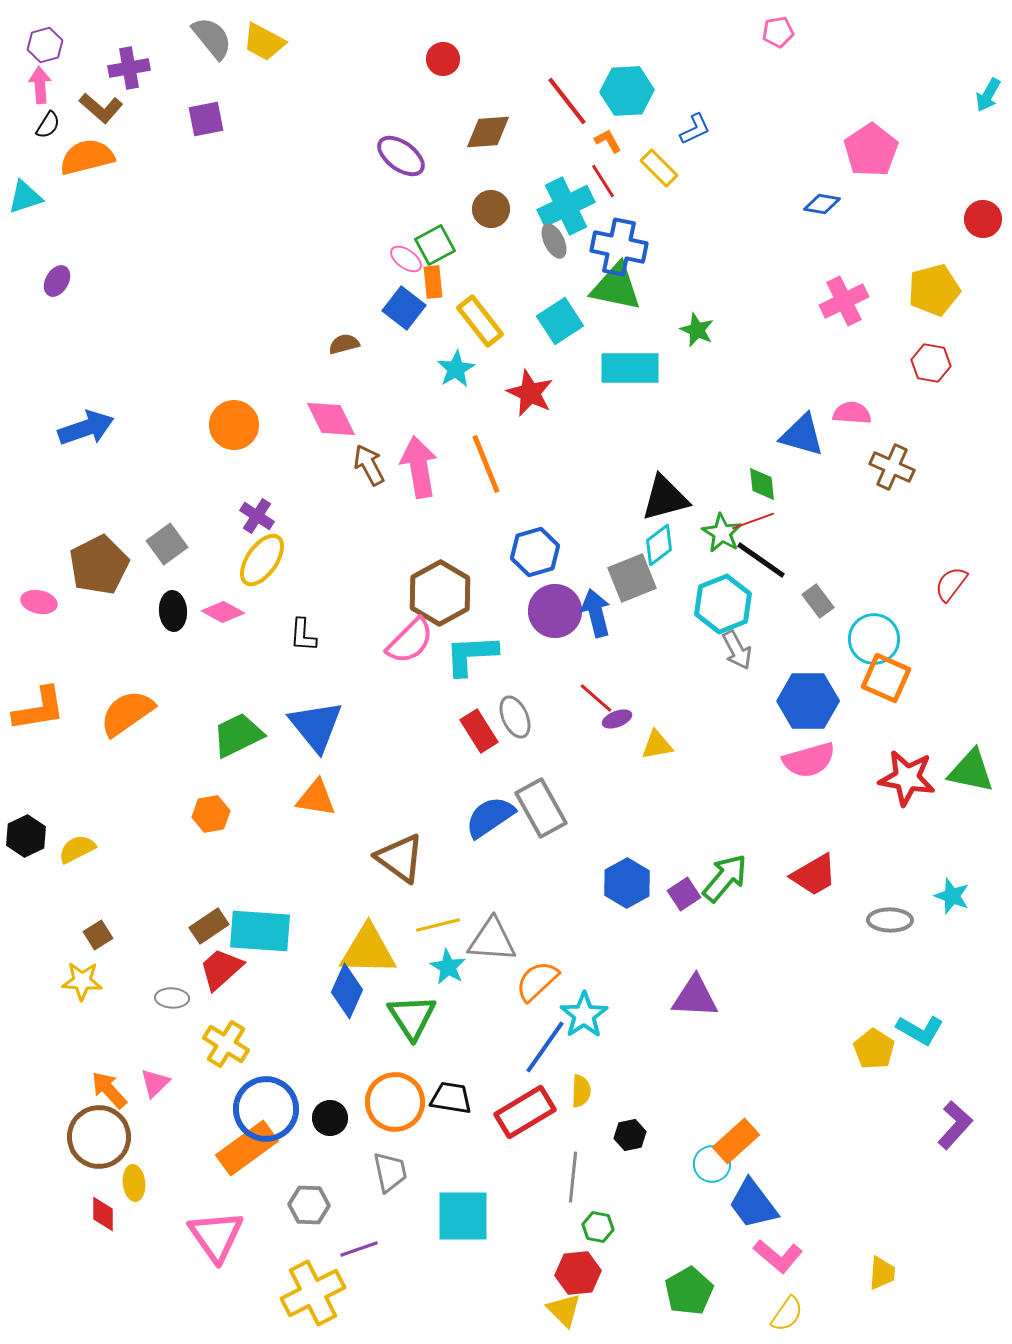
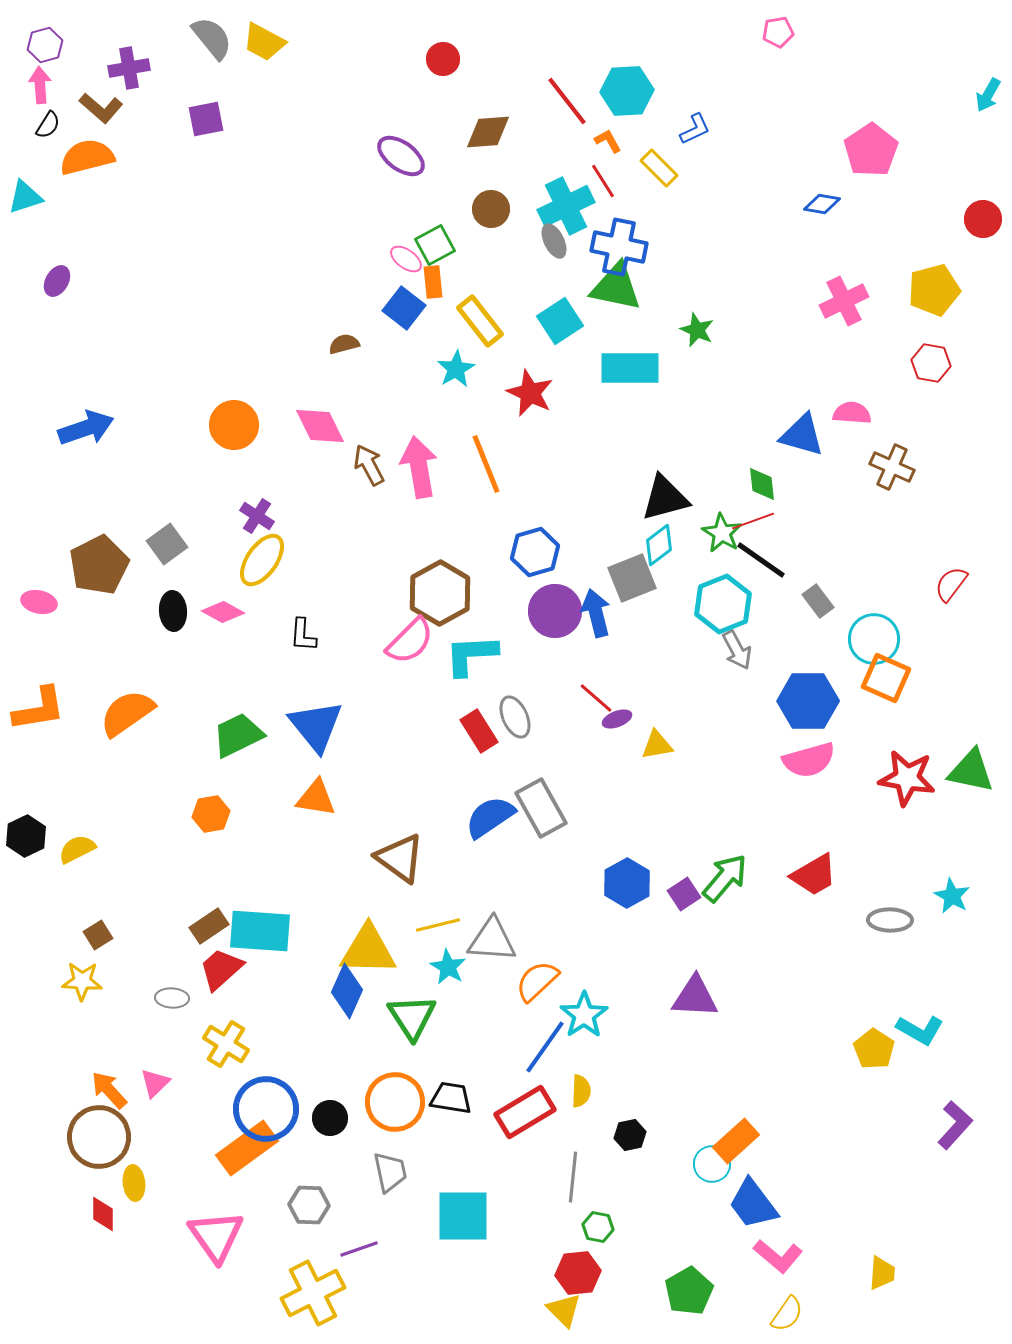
pink diamond at (331, 419): moved 11 px left, 7 px down
cyan star at (952, 896): rotated 9 degrees clockwise
